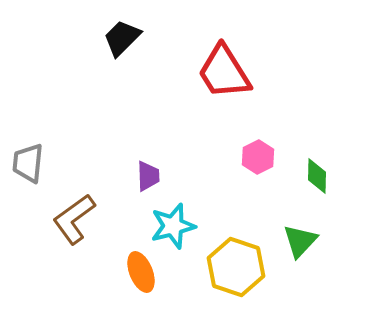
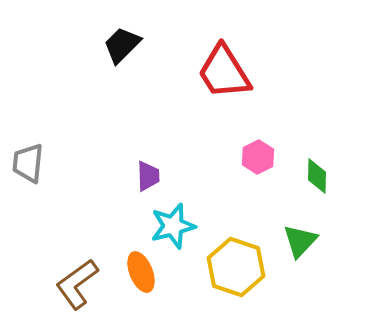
black trapezoid: moved 7 px down
brown L-shape: moved 3 px right, 65 px down
